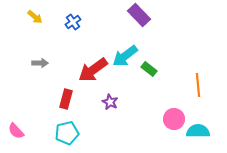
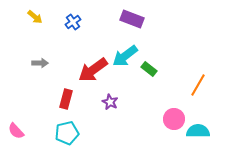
purple rectangle: moved 7 px left, 4 px down; rotated 25 degrees counterclockwise
orange line: rotated 35 degrees clockwise
